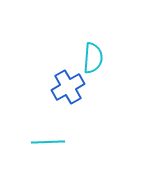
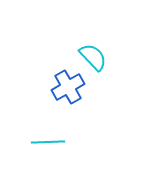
cyan semicircle: moved 1 px up; rotated 48 degrees counterclockwise
